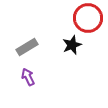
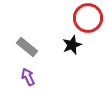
gray rectangle: rotated 70 degrees clockwise
